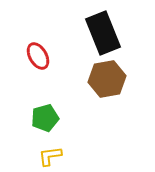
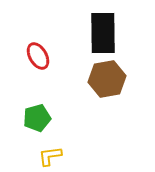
black rectangle: rotated 21 degrees clockwise
green pentagon: moved 8 px left
